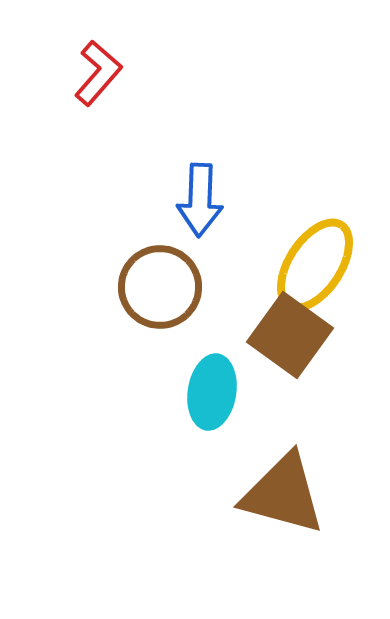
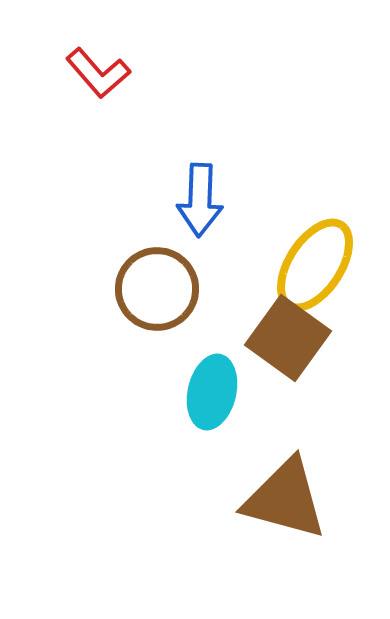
red L-shape: rotated 98 degrees clockwise
brown circle: moved 3 px left, 2 px down
brown square: moved 2 px left, 3 px down
cyan ellipse: rotated 4 degrees clockwise
brown triangle: moved 2 px right, 5 px down
